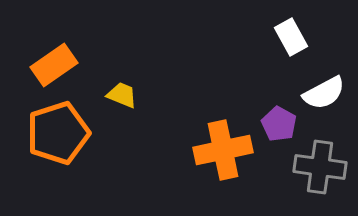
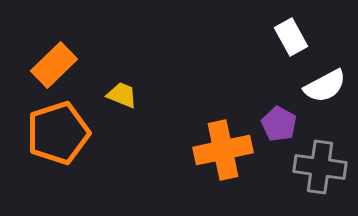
orange rectangle: rotated 9 degrees counterclockwise
white semicircle: moved 1 px right, 7 px up
